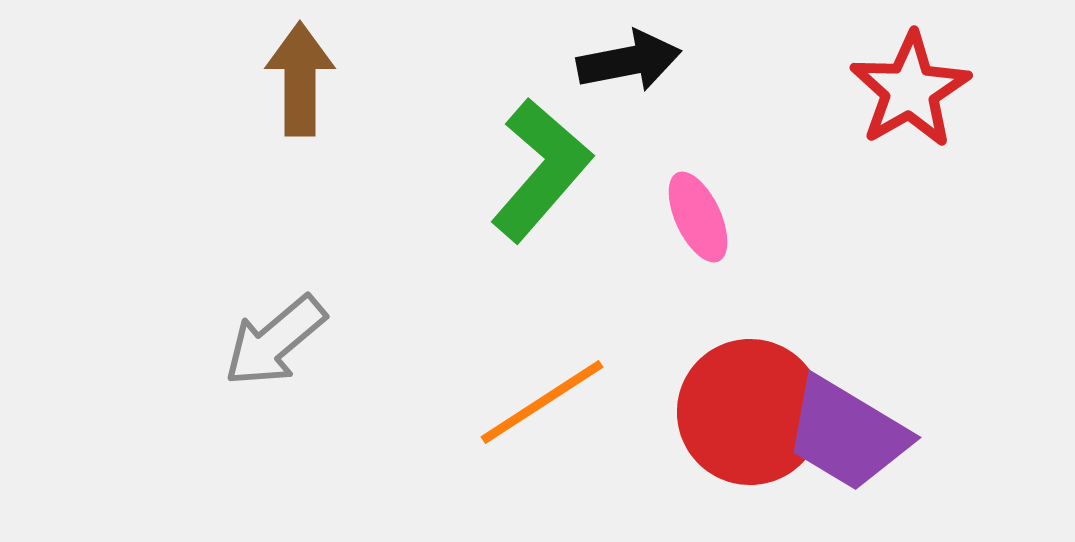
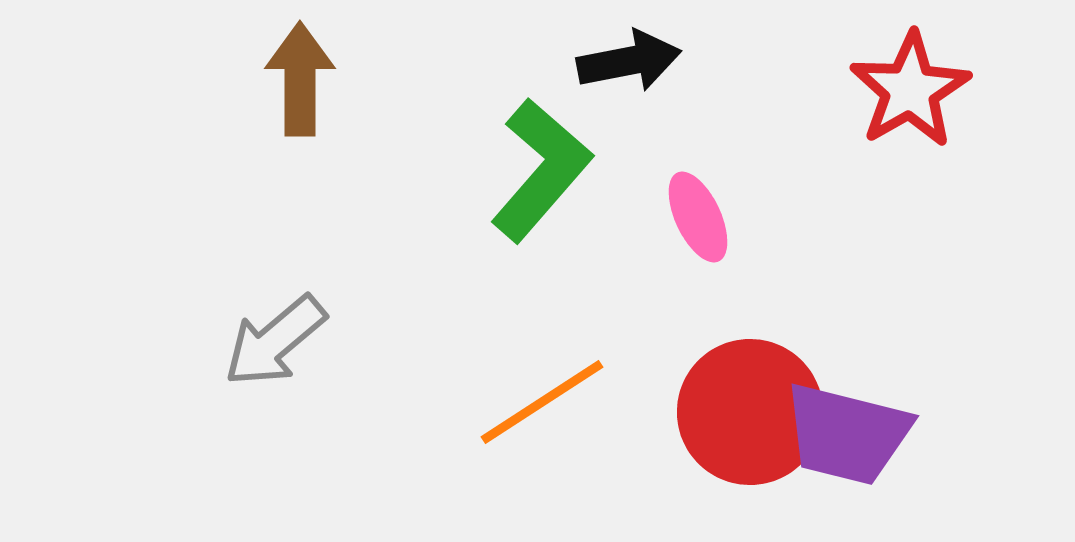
purple trapezoid: rotated 17 degrees counterclockwise
